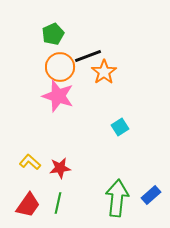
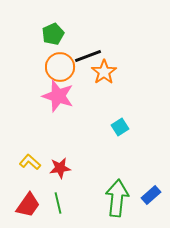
green line: rotated 25 degrees counterclockwise
